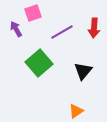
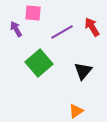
pink square: rotated 24 degrees clockwise
red arrow: moved 2 px left, 1 px up; rotated 144 degrees clockwise
